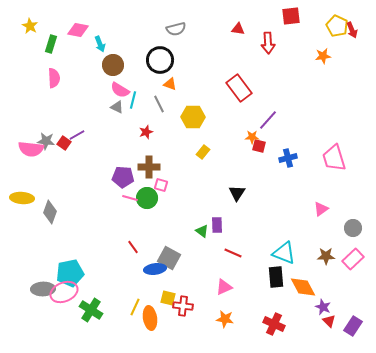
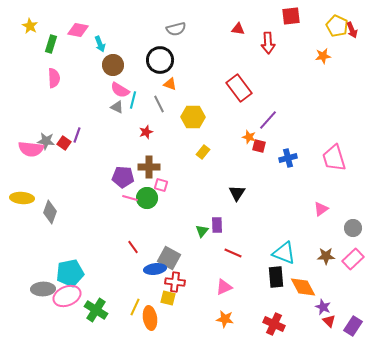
purple line at (77, 135): rotated 42 degrees counterclockwise
orange star at (252, 137): moved 3 px left; rotated 16 degrees clockwise
green triangle at (202, 231): rotated 32 degrees clockwise
pink ellipse at (64, 292): moved 3 px right, 4 px down
red cross at (183, 306): moved 8 px left, 24 px up
green cross at (91, 310): moved 5 px right
